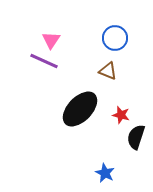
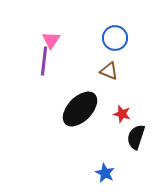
purple line: rotated 72 degrees clockwise
brown triangle: moved 1 px right
red star: moved 1 px right, 1 px up
